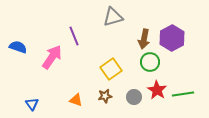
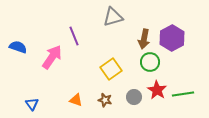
brown star: moved 4 px down; rotated 24 degrees clockwise
